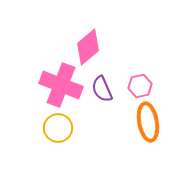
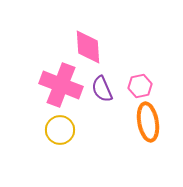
pink diamond: rotated 54 degrees counterclockwise
yellow circle: moved 2 px right, 2 px down
